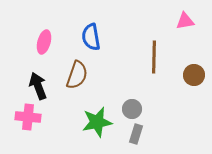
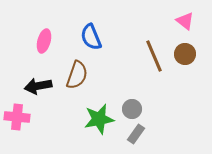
pink triangle: rotated 48 degrees clockwise
blue semicircle: rotated 12 degrees counterclockwise
pink ellipse: moved 1 px up
brown line: moved 1 px up; rotated 24 degrees counterclockwise
brown circle: moved 9 px left, 21 px up
black arrow: rotated 80 degrees counterclockwise
pink cross: moved 11 px left
green star: moved 2 px right, 3 px up
gray rectangle: rotated 18 degrees clockwise
